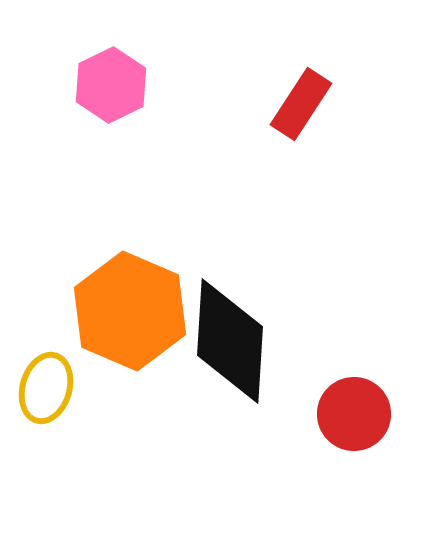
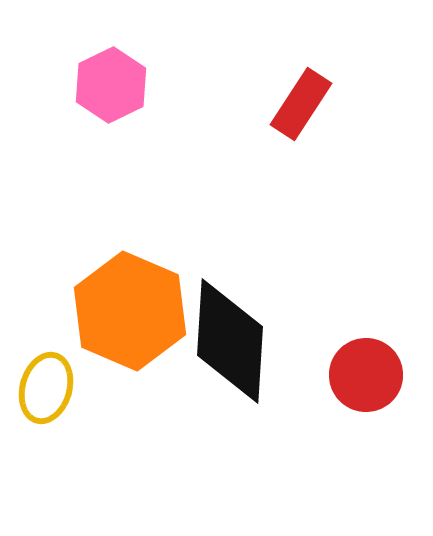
red circle: moved 12 px right, 39 px up
